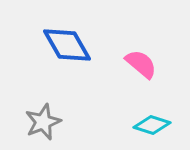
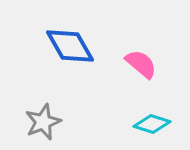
blue diamond: moved 3 px right, 1 px down
cyan diamond: moved 1 px up
